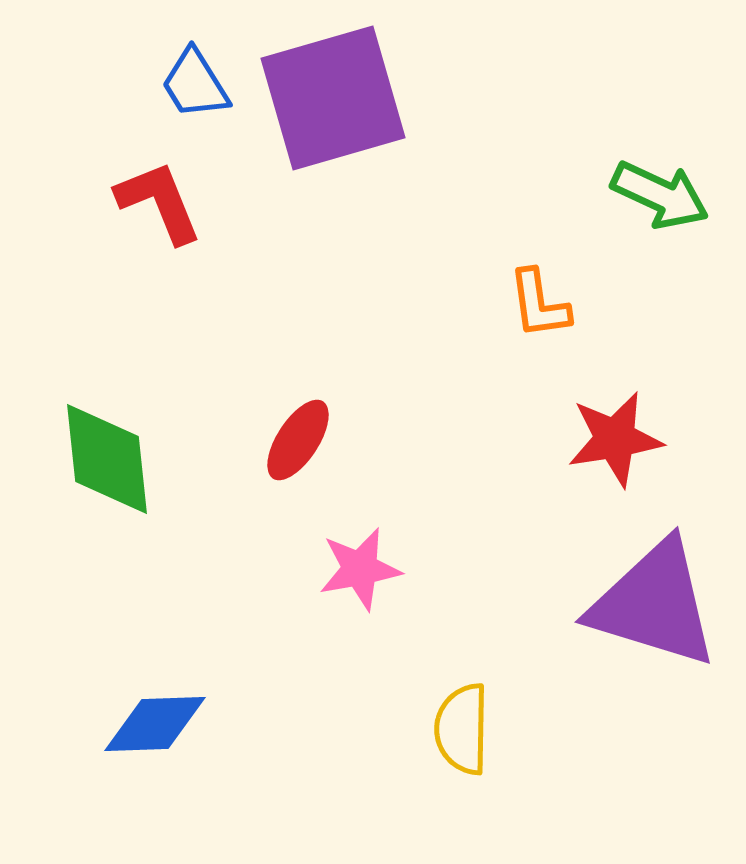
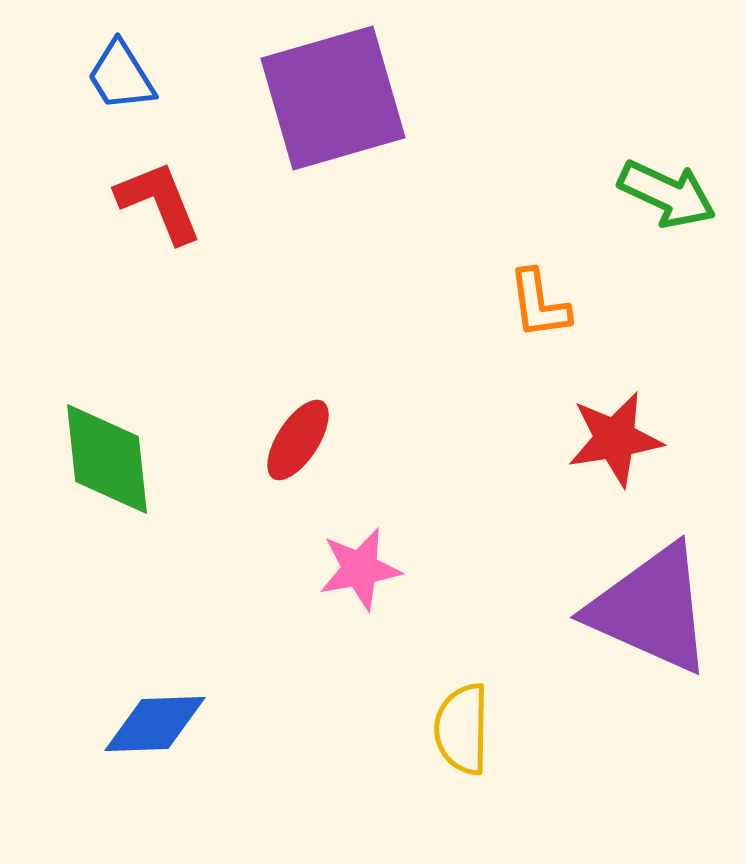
blue trapezoid: moved 74 px left, 8 px up
green arrow: moved 7 px right, 1 px up
purple triangle: moved 3 px left, 5 px down; rotated 7 degrees clockwise
